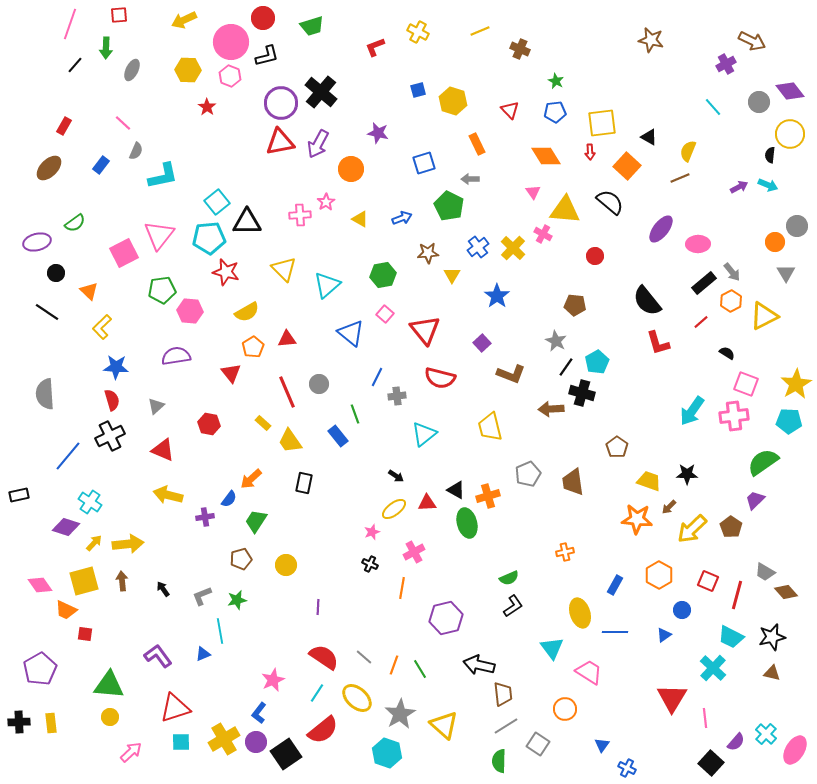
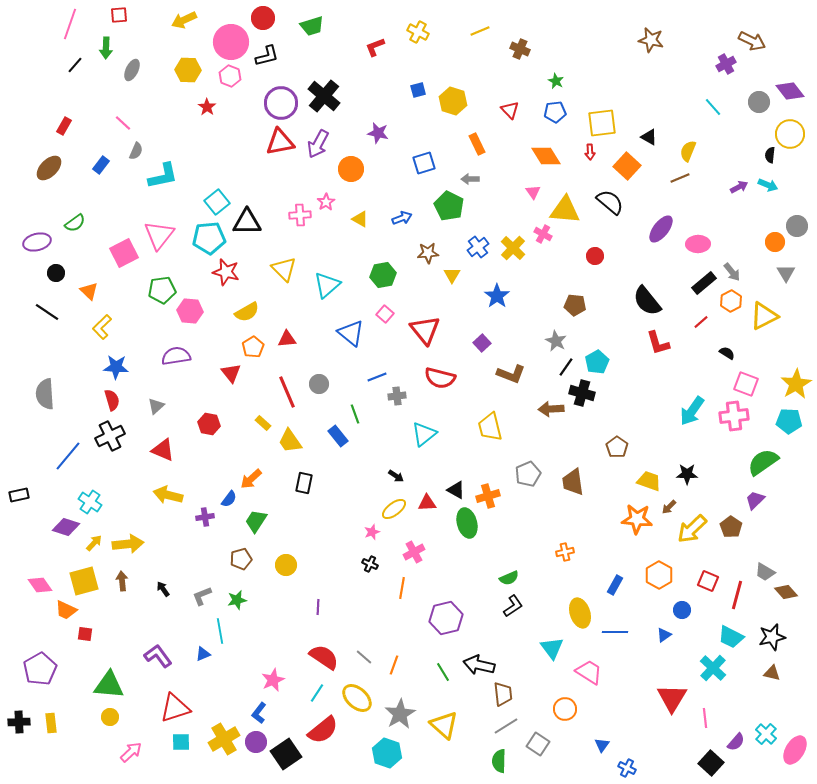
black cross at (321, 92): moved 3 px right, 4 px down
blue line at (377, 377): rotated 42 degrees clockwise
green line at (420, 669): moved 23 px right, 3 px down
